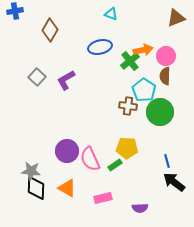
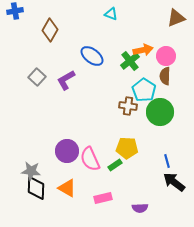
blue ellipse: moved 8 px left, 9 px down; rotated 50 degrees clockwise
